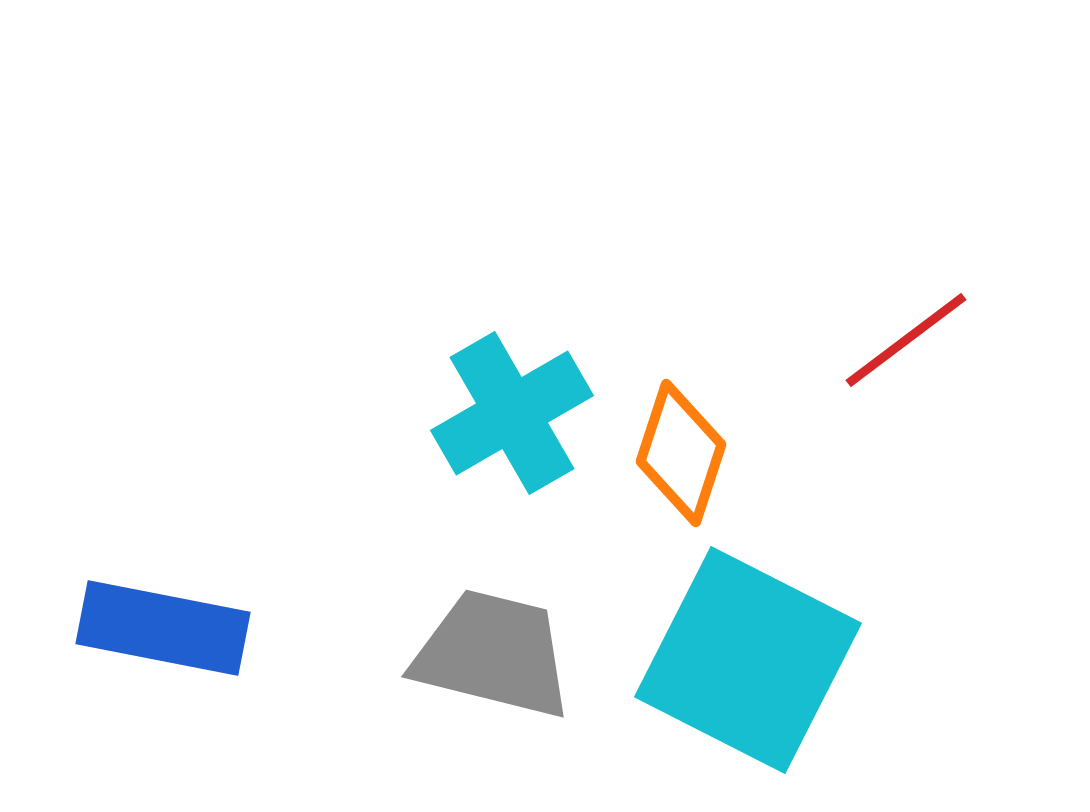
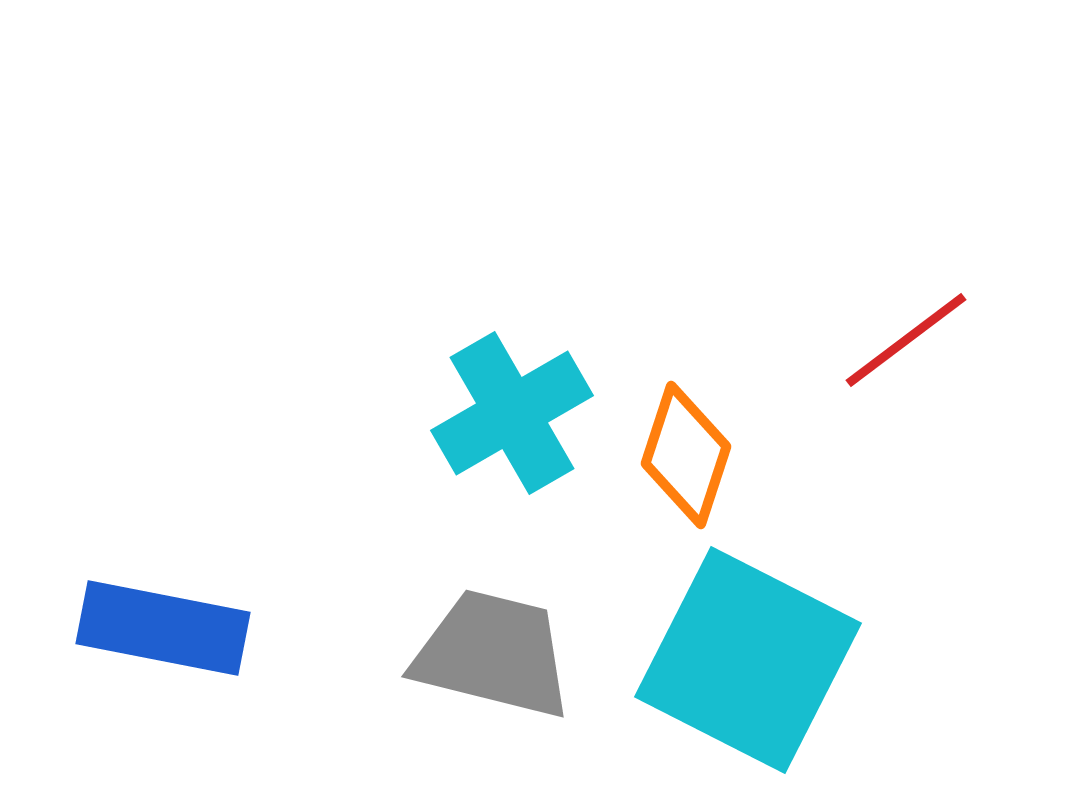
orange diamond: moved 5 px right, 2 px down
